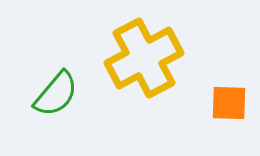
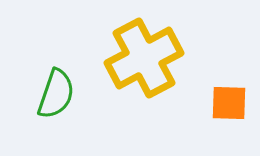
green semicircle: rotated 21 degrees counterclockwise
